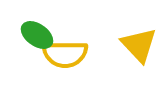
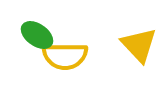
yellow semicircle: moved 2 px down
